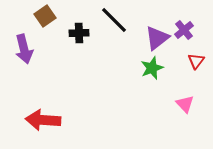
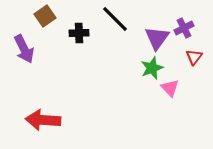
black line: moved 1 px right, 1 px up
purple cross: moved 2 px up; rotated 12 degrees clockwise
purple triangle: rotated 16 degrees counterclockwise
purple arrow: rotated 12 degrees counterclockwise
red triangle: moved 2 px left, 4 px up
pink triangle: moved 15 px left, 16 px up
